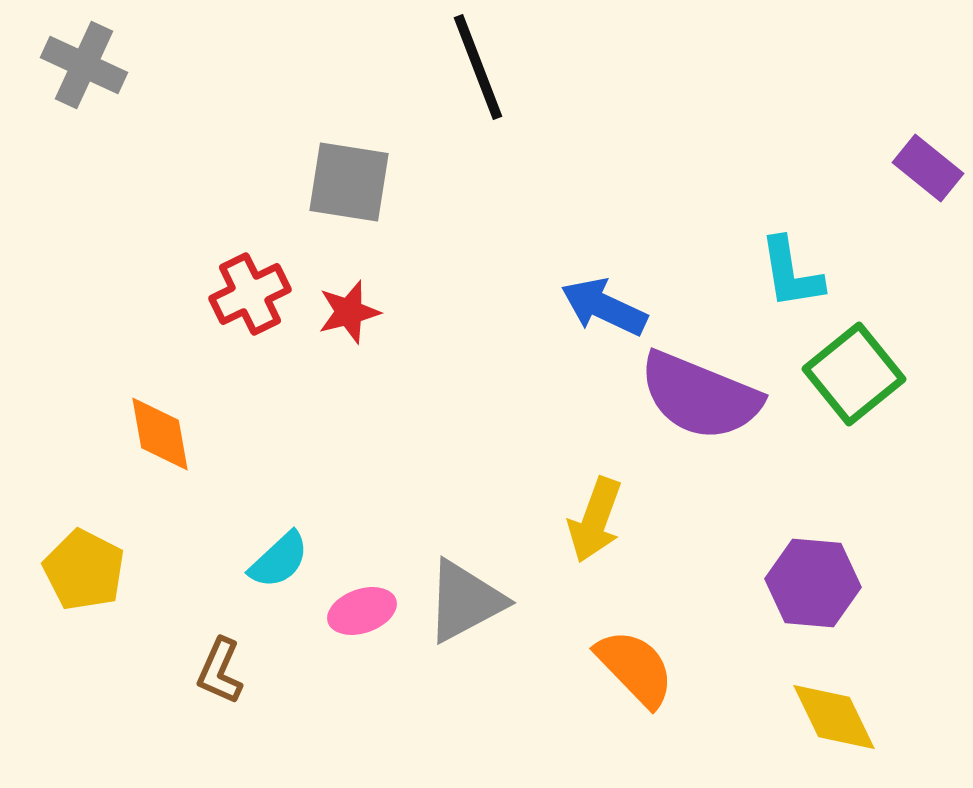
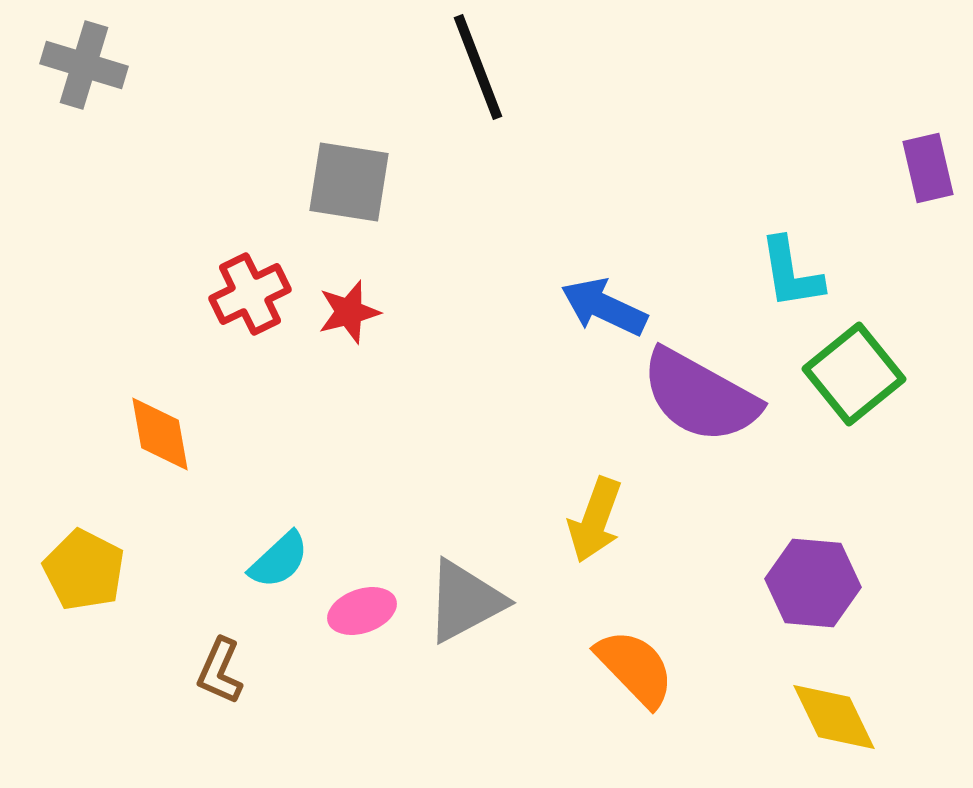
gray cross: rotated 8 degrees counterclockwise
purple rectangle: rotated 38 degrees clockwise
purple semicircle: rotated 7 degrees clockwise
